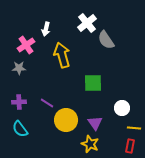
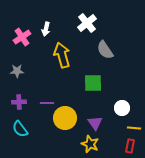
gray semicircle: moved 1 px left, 10 px down
pink cross: moved 4 px left, 8 px up
gray star: moved 2 px left, 3 px down
purple line: rotated 32 degrees counterclockwise
yellow circle: moved 1 px left, 2 px up
